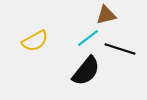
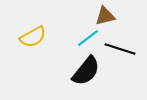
brown triangle: moved 1 px left, 1 px down
yellow semicircle: moved 2 px left, 4 px up
